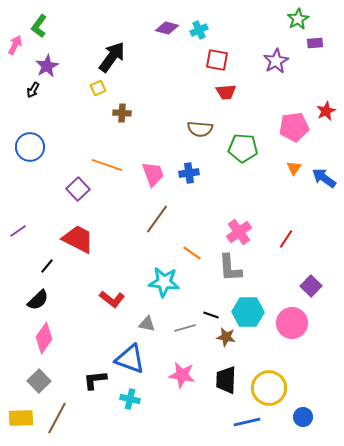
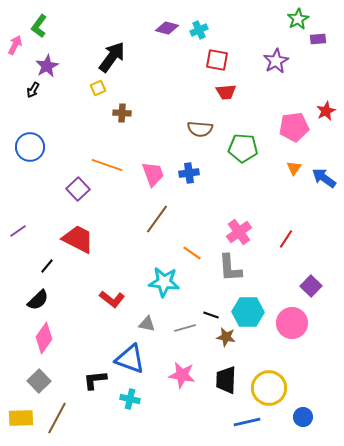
purple rectangle at (315, 43): moved 3 px right, 4 px up
